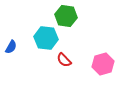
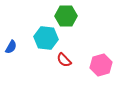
green hexagon: rotated 10 degrees counterclockwise
pink hexagon: moved 2 px left, 1 px down
